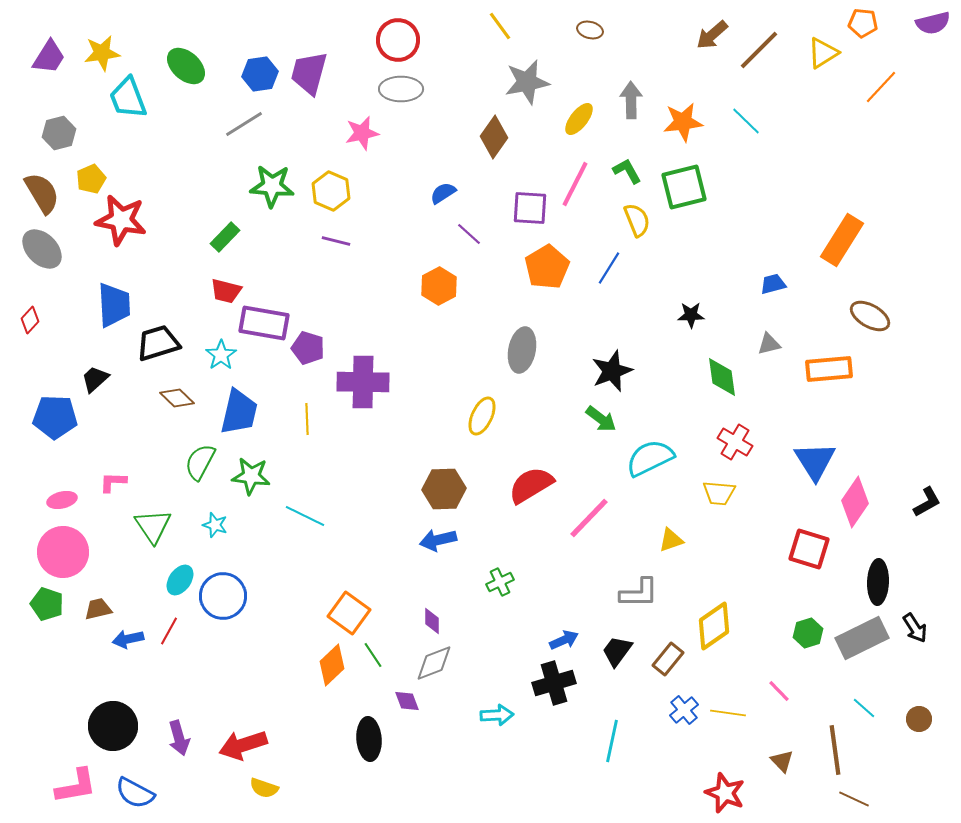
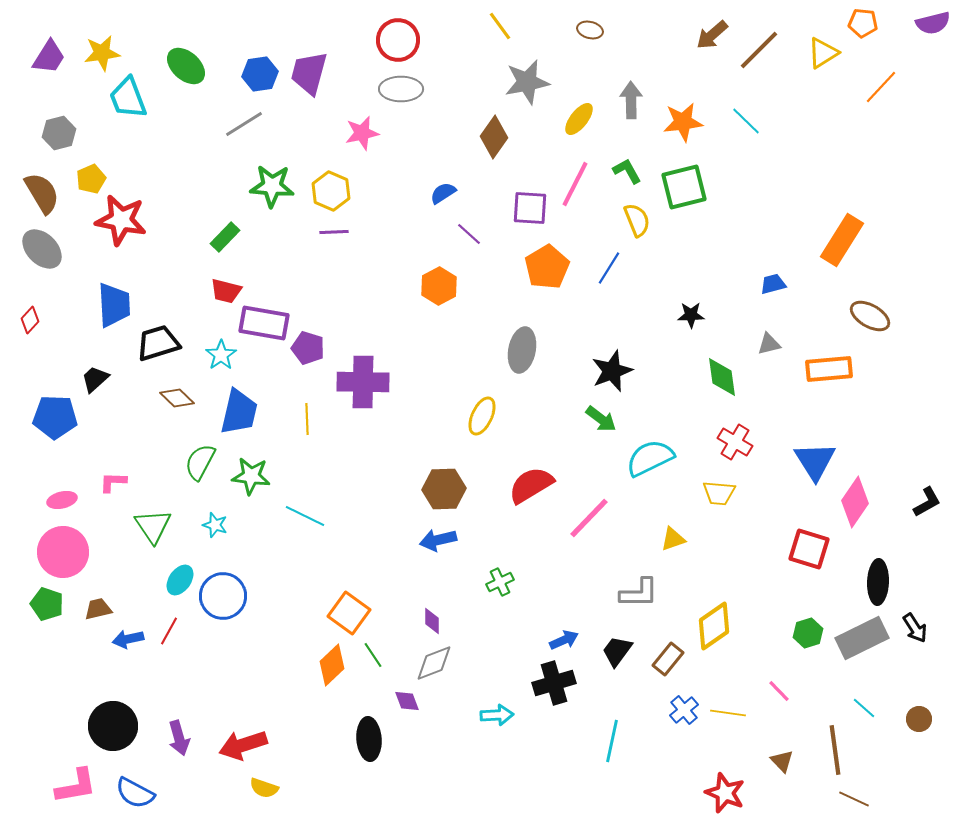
purple line at (336, 241): moved 2 px left, 9 px up; rotated 16 degrees counterclockwise
yellow triangle at (671, 540): moved 2 px right, 1 px up
